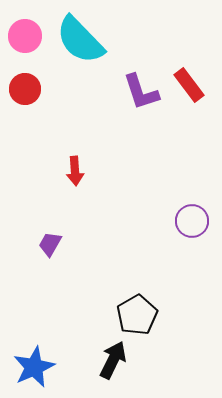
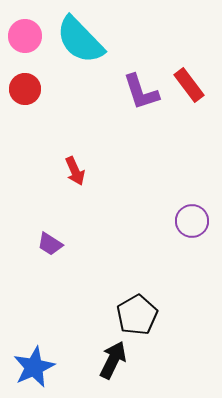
red arrow: rotated 20 degrees counterclockwise
purple trapezoid: rotated 88 degrees counterclockwise
